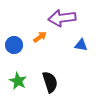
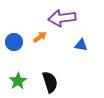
blue circle: moved 3 px up
green star: rotated 12 degrees clockwise
